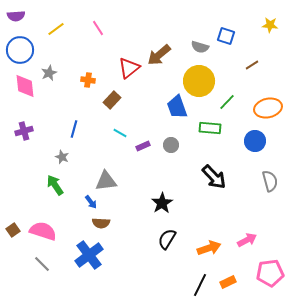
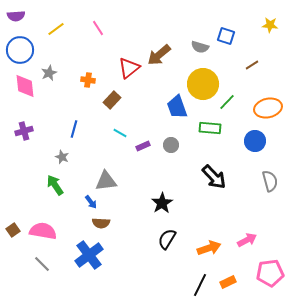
yellow circle at (199, 81): moved 4 px right, 3 px down
pink semicircle at (43, 231): rotated 8 degrees counterclockwise
